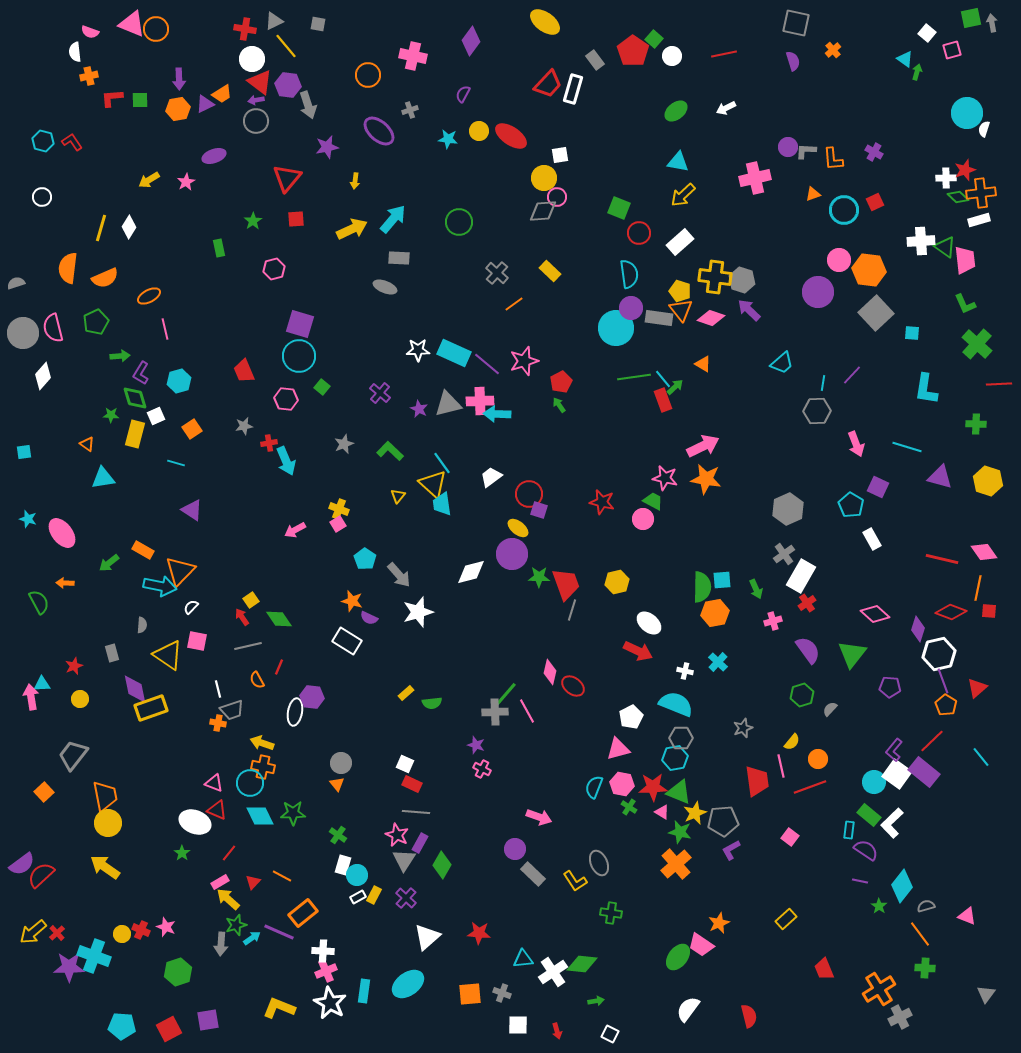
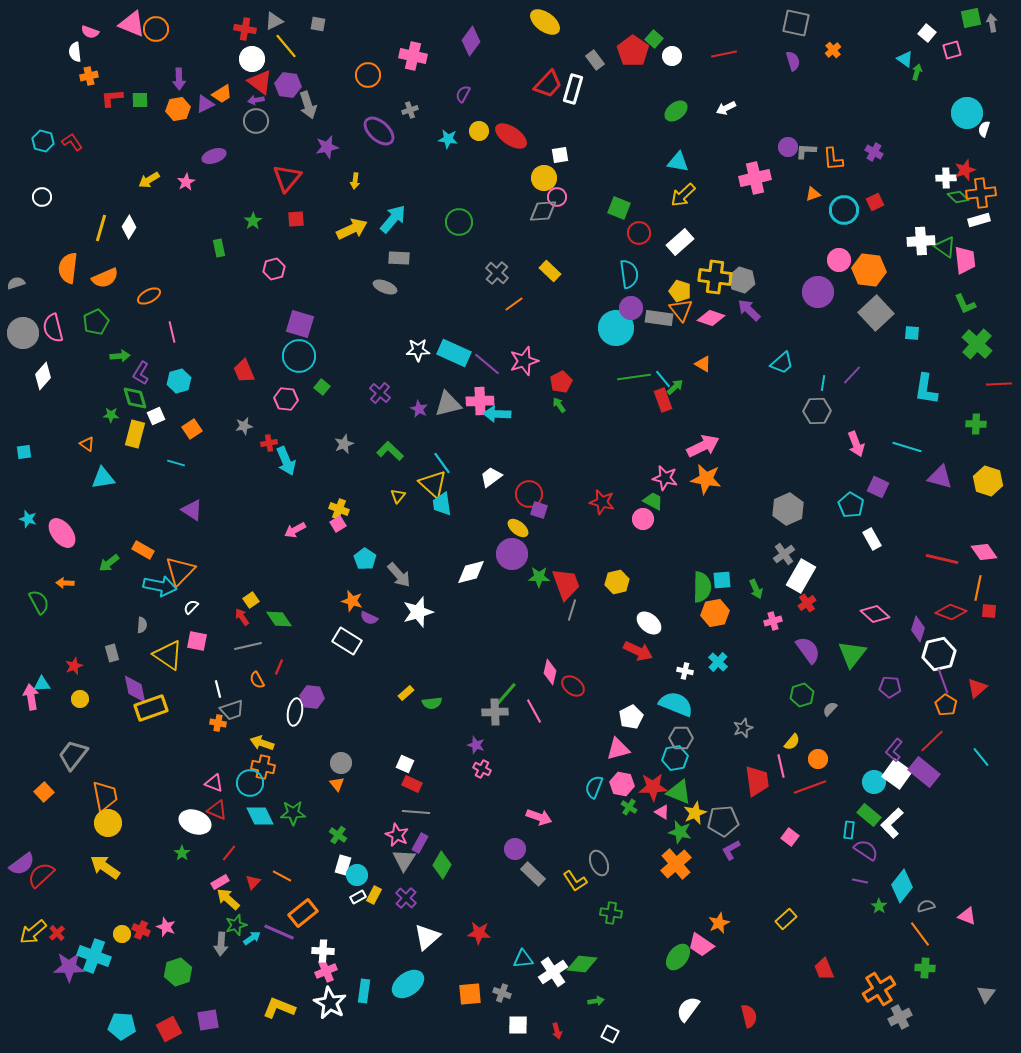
pink line at (165, 329): moved 7 px right, 3 px down
pink line at (527, 711): moved 7 px right
